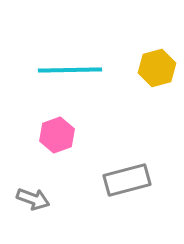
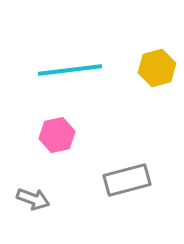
cyan line: rotated 6 degrees counterclockwise
pink hexagon: rotated 8 degrees clockwise
